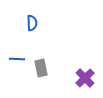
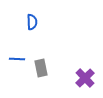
blue semicircle: moved 1 px up
